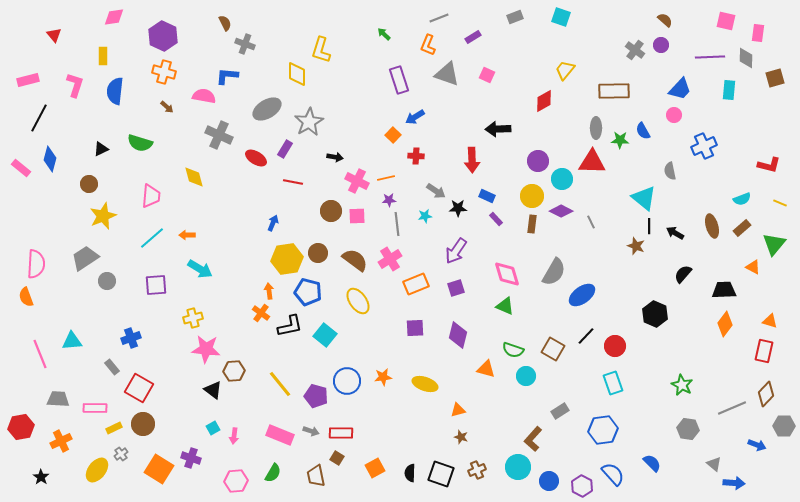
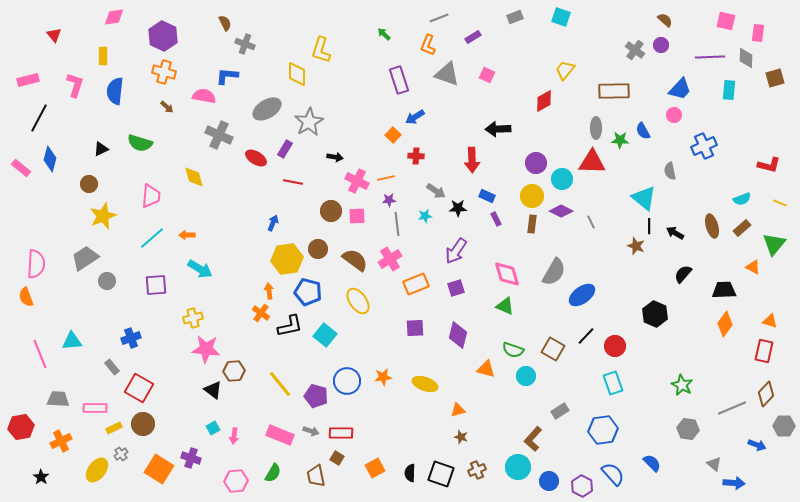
purple circle at (538, 161): moved 2 px left, 2 px down
purple rectangle at (496, 219): rotated 16 degrees clockwise
brown circle at (318, 253): moved 4 px up
